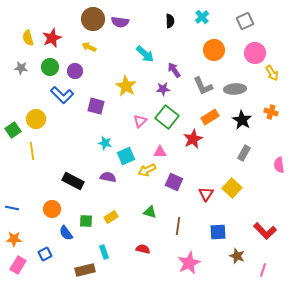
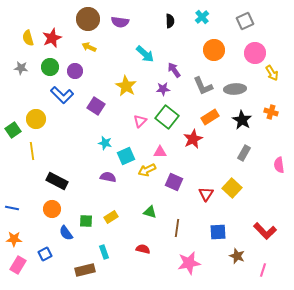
brown circle at (93, 19): moved 5 px left
purple square at (96, 106): rotated 18 degrees clockwise
black rectangle at (73, 181): moved 16 px left
brown line at (178, 226): moved 1 px left, 2 px down
pink star at (189, 263): rotated 15 degrees clockwise
